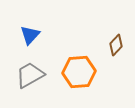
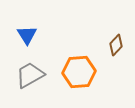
blue triangle: moved 3 px left; rotated 15 degrees counterclockwise
